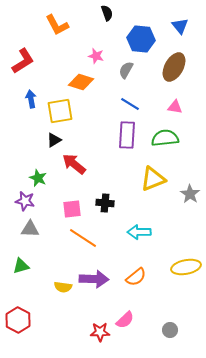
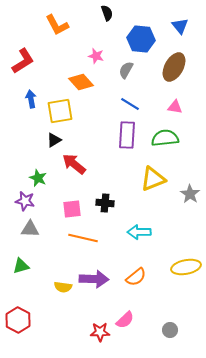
orange diamond: rotated 30 degrees clockwise
orange line: rotated 20 degrees counterclockwise
